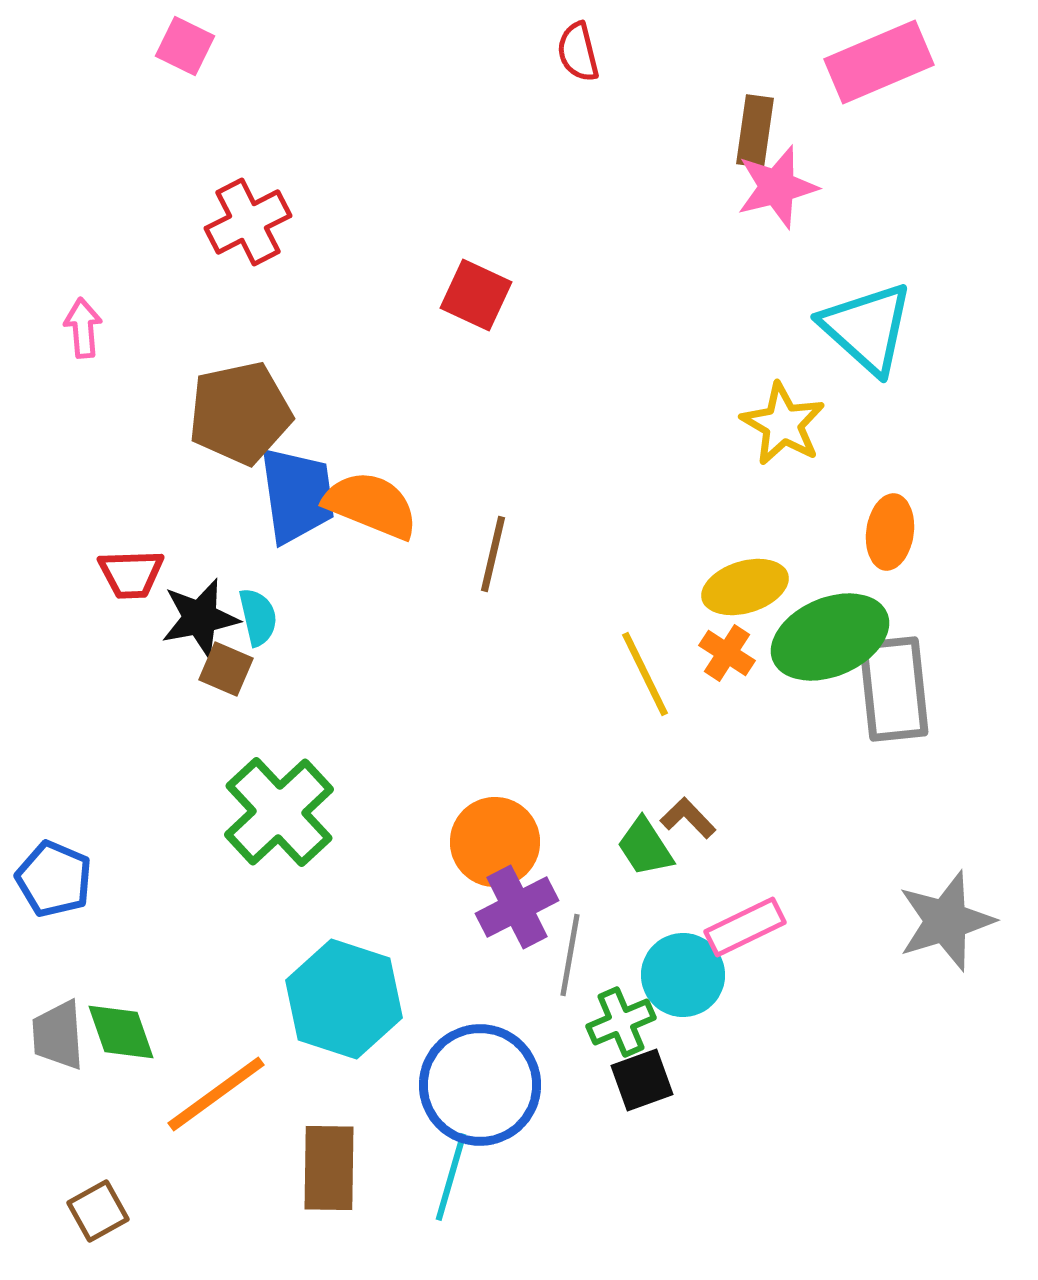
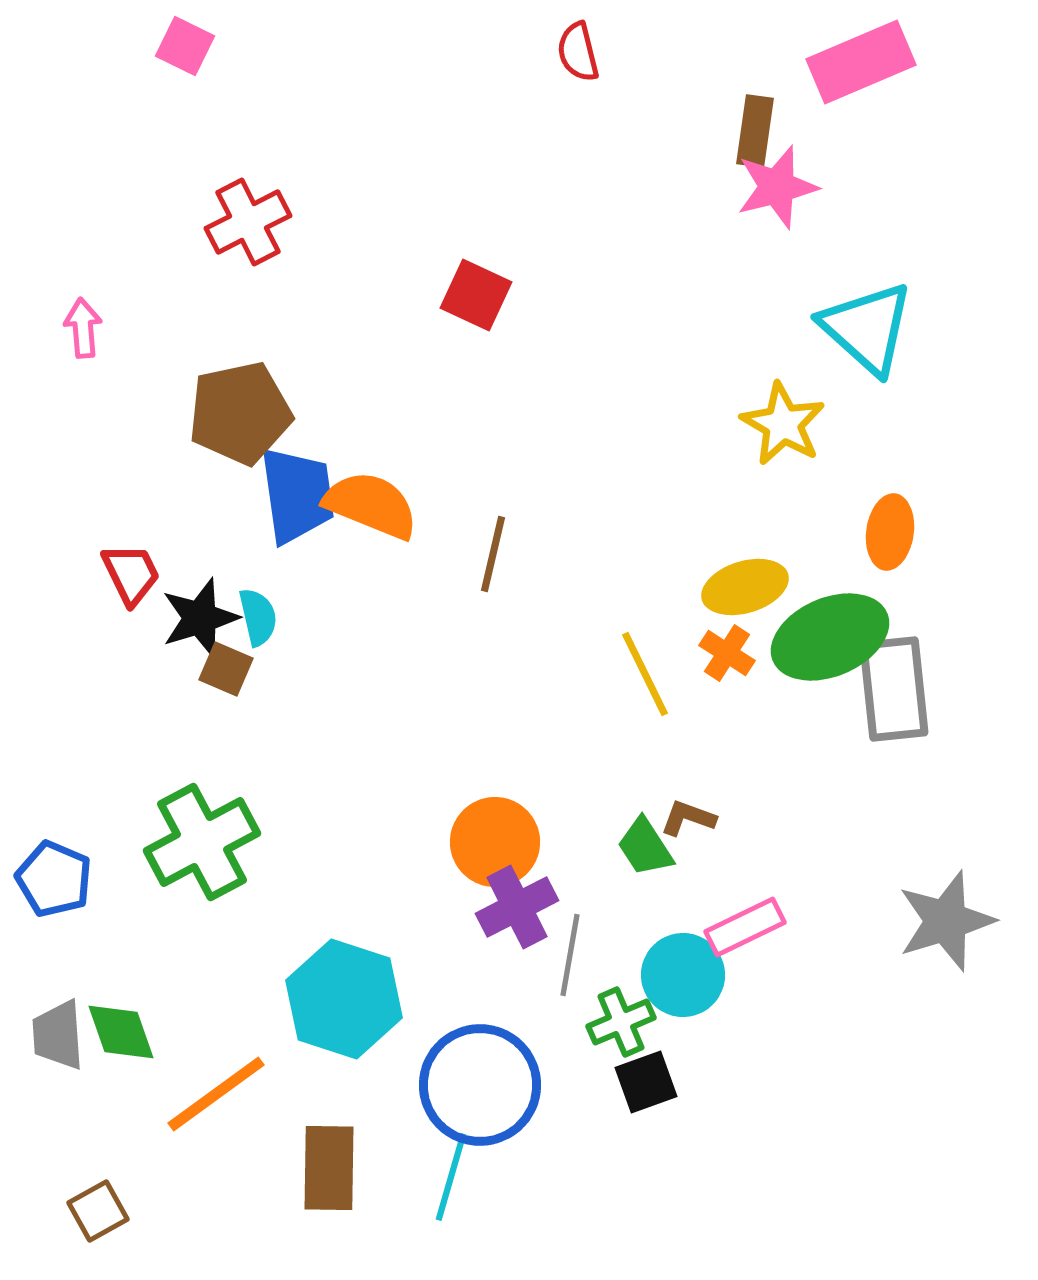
pink rectangle at (879, 62): moved 18 px left
red trapezoid at (131, 574): rotated 114 degrees counterclockwise
black star at (200, 618): rotated 6 degrees counterclockwise
green cross at (279, 812): moved 77 px left, 30 px down; rotated 15 degrees clockwise
brown L-shape at (688, 818): rotated 26 degrees counterclockwise
black square at (642, 1080): moved 4 px right, 2 px down
